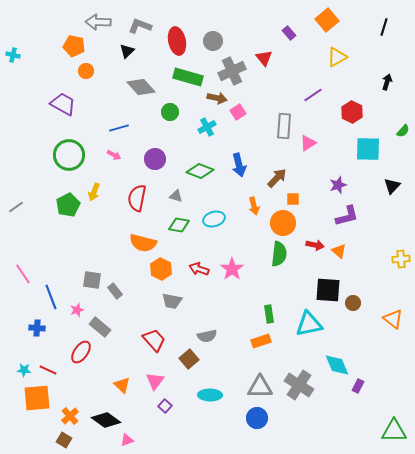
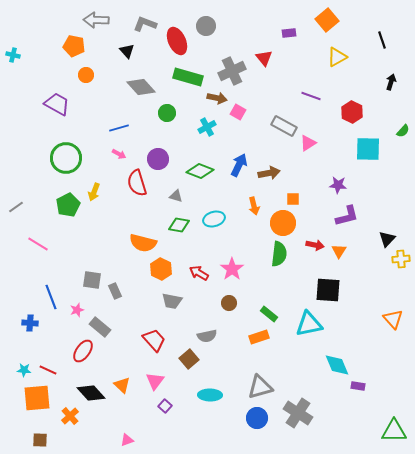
gray arrow at (98, 22): moved 2 px left, 2 px up
gray L-shape at (140, 26): moved 5 px right, 2 px up
black line at (384, 27): moved 2 px left, 13 px down; rotated 36 degrees counterclockwise
purple rectangle at (289, 33): rotated 56 degrees counterclockwise
red ellipse at (177, 41): rotated 12 degrees counterclockwise
gray circle at (213, 41): moved 7 px left, 15 px up
black triangle at (127, 51): rotated 28 degrees counterclockwise
orange circle at (86, 71): moved 4 px down
black arrow at (387, 82): moved 4 px right
purple line at (313, 95): moved 2 px left, 1 px down; rotated 54 degrees clockwise
purple trapezoid at (63, 104): moved 6 px left
green circle at (170, 112): moved 3 px left, 1 px down
pink square at (238, 112): rotated 28 degrees counterclockwise
gray rectangle at (284, 126): rotated 65 degrees counterclockwise
green circle at (69, 155): moved 3 px left, 3 px down
pink arrow at (114, 155): moved 5 px right, 1 px up
purple circle at (155, 159): moved 3 px right
blue arrow at (239, 165): rotated 140 degrees counterclockwise
brown arrow at (277, 178): moved 8 px left, 5 px up; rotated 35 degrees clockwise
purple star at (338, 185): rotated 24 degrees clockwise
black triangle at (392, 186): moved 5 px left, 53 px down
red semicircle at (137, 198): moved 15 px up; rotated 28 degrees counterclockwise
orange triangle at (339, 251): rotated 21 degrees clockwise
red arrow at (199, 269): moved 4 px down; rotated 12 degrees clockwise
pink line at (23, 274): moved 15 px right, 30 px up; rotated 25 degrees counterclockwise
gray rectangle at (115, 291): rotated 14 degrees clockwise
brown circle at (353, 303): moved 124 px left
green rectangle at (269, 314): rotated 42 degrees counterclockwise
orange triangle at (393, 319): rotated 10 degrees clockwise
blue cross at (37, 328): moved 7 px left, 5 px up
orange rectangle at (261, 341): moved 2 px left, 4 px up
red ellipse at (81, 352): moved 2 px right, 1 px up
gray cross at (299, 385): moved 1 px left, 28 px down
purple rectangle at (358, 386): rotated 72 degrees clockwise
gray triangle at (260, 387): rotated 16 degrees counterclockwise
black diamond at (106, 420): moved 15 px left, 27 px up; rotated 12 degrees clockwise
brown square at (64, 440): moved 24 px left; rotated 28 degrees counterclockwise
